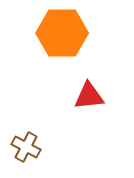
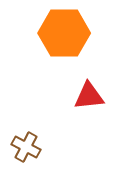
orange hexagon: moved 2 px right
